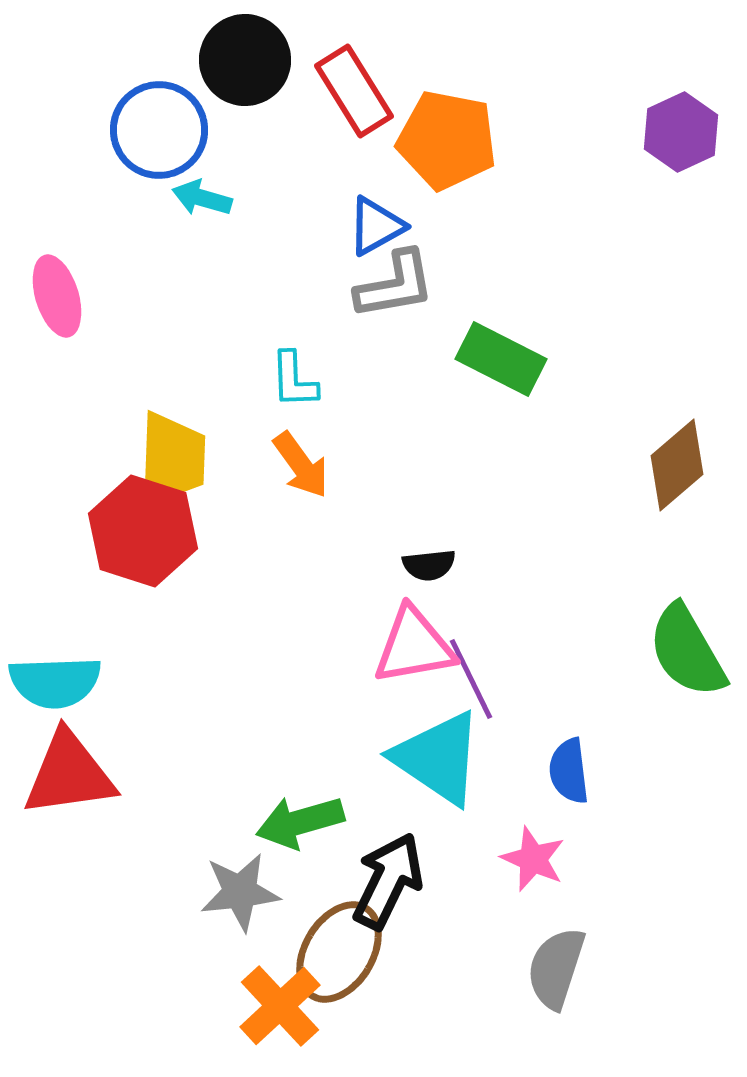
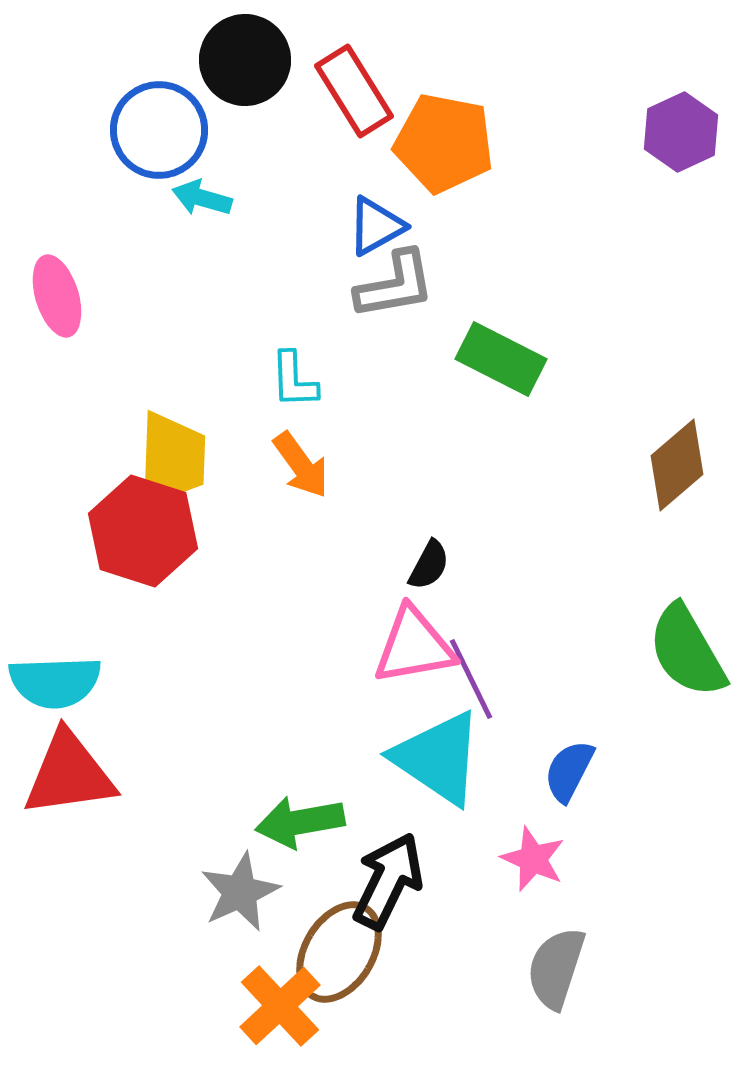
orange pentagon: moved 3 px left, 3 px down
black semicircle: rotated 56 degrees counterclockwise
blue semicircle: rotated 34 degrees clockwise
green arrow: rotated 6 degrees clockwise
gray star: rotated 18 degrees counterclockwise
